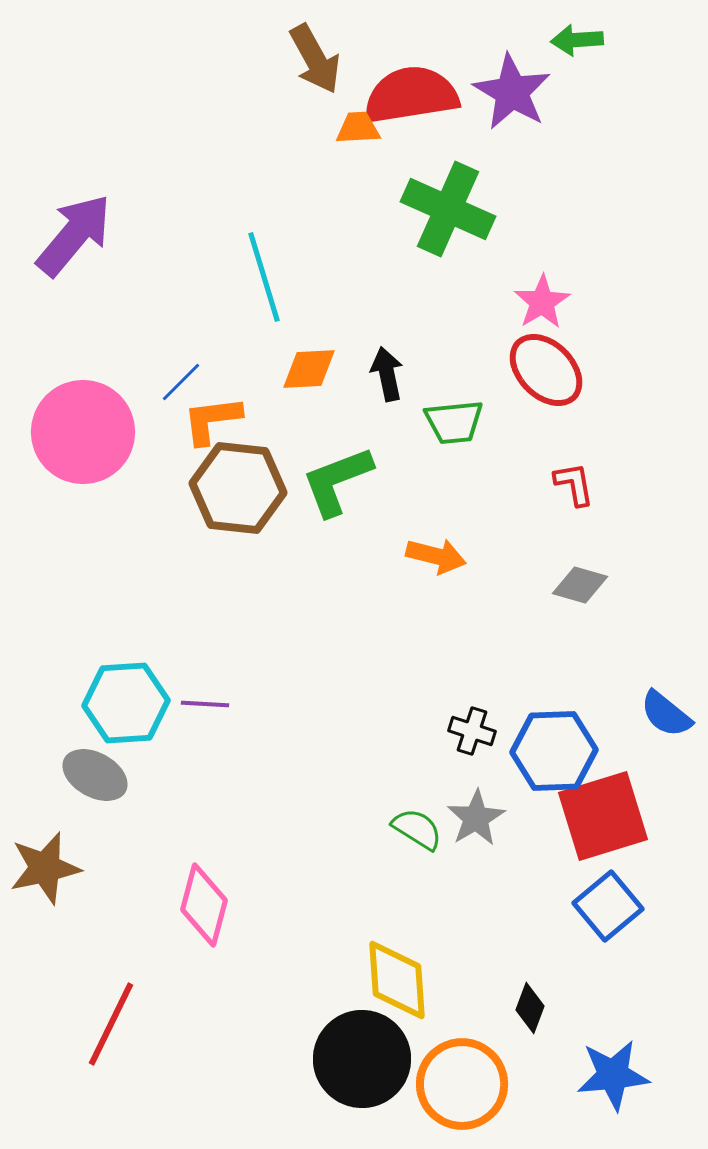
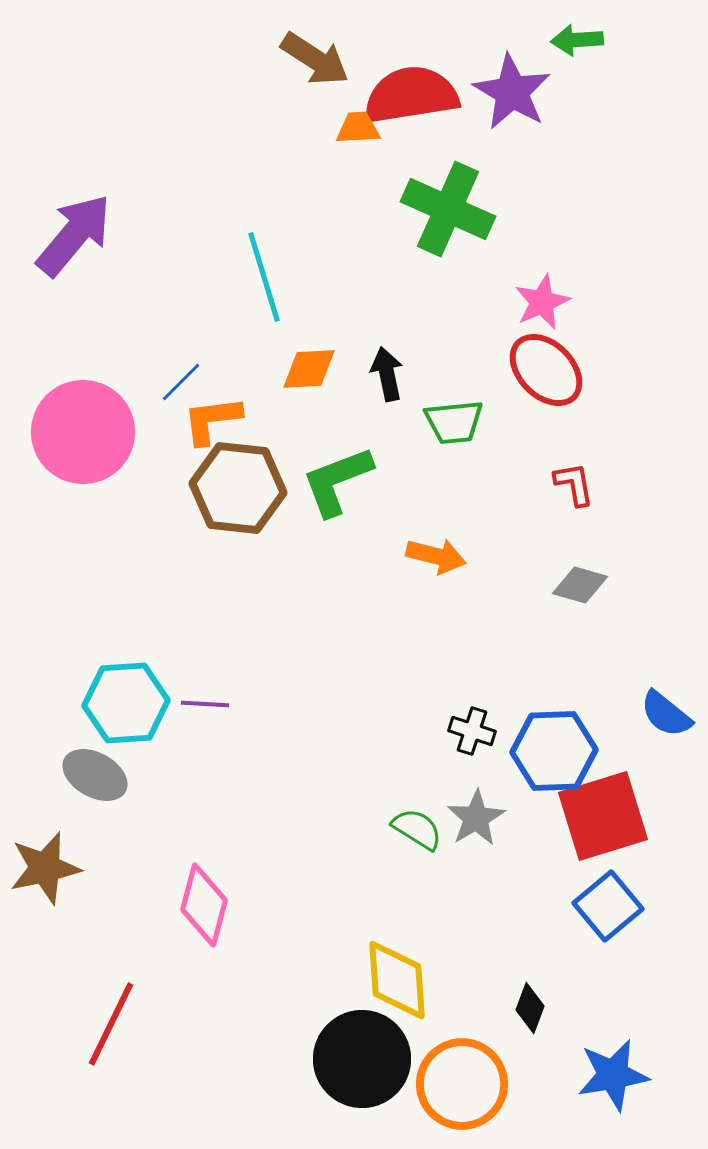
brown arrow: rotated 28 degrees counterclockwise
pink star: rotated 8 degrees clockwise
blue star: rotated 4 degrees counterclockwise
